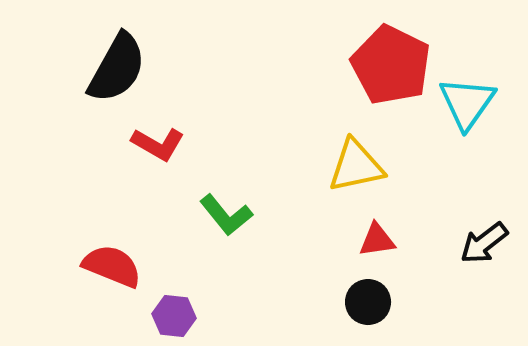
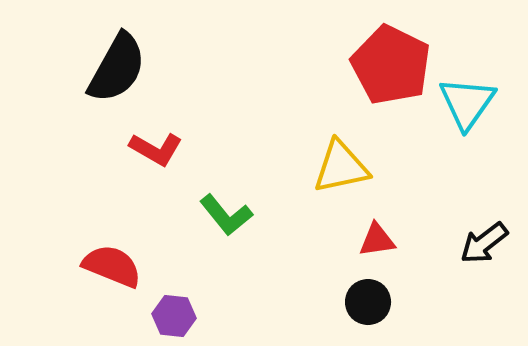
red L-shape: moved 2 px left, 5 px down
yellow triangle: moved 15 px left, 1 px down
